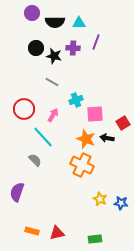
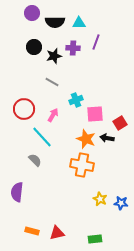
black circle: moved 2 px left, 1 px up
black star: rotated 28 degrees counterclockwise
red square: moved 3 px left
cyan line: moved 1 px left
orange cross: rotated 15 degrees counterclockwise
purple semicircle: rotated 12 degrees counterclockwise
